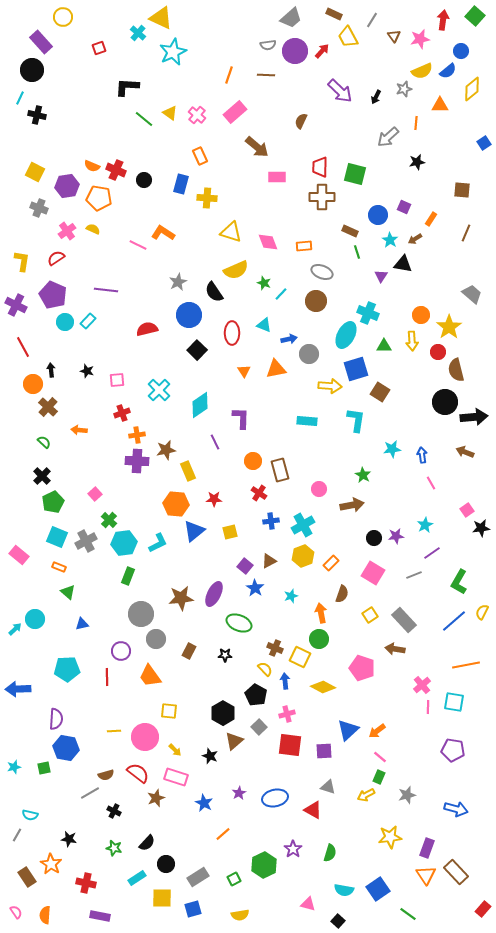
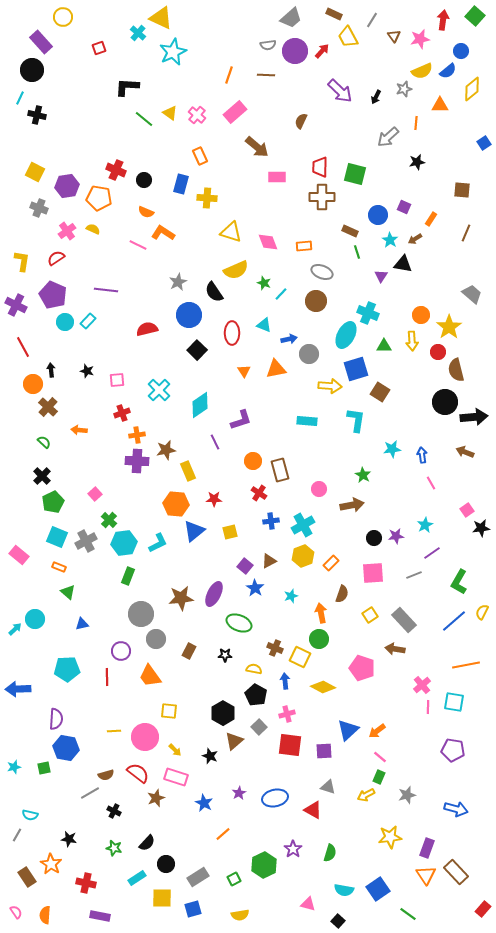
orange semicircle at (92, 166): moved 54 px right, 46 px down
purple L-shape at (241, 418): moved 2 px down; rotated 70 degrees clockwise
pink square at (373, 573): rotated 35 degrees counterclockwise
yellow semicircle at (265, 669): moved 11 px left; rotated 35 degrees counterclockwise
